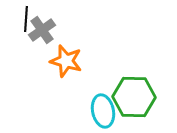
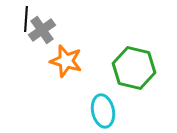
green hexagon: moved 29 px up; rotated 12 degrees clockwise
